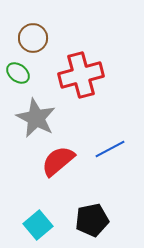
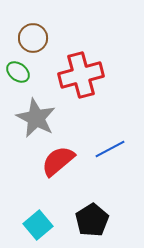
green ellipse: moved 1 px up
black pentagon: rotated 20 degrees counterclockwise
